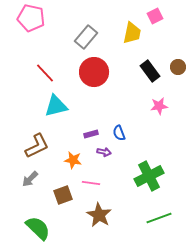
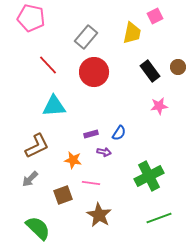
red line: moved 3 px right, 8 px up
cyan triangle: moved 2 px left; rotated 10 degrees clockwise
blue semicircle: rotated 126 degrees counterclockwise
